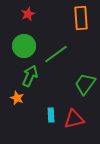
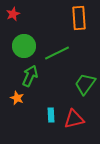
red star: moved 15 px left
orange rectangle: moved 2 px left
green line: moved 1 px right, 1 px up; rotated 10 degrees clockwise
